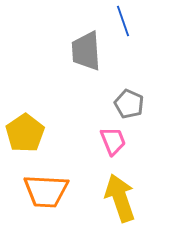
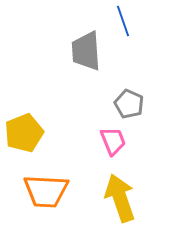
yellow pentagon: moved 1 px left; rotated 12 degrees clockwise
